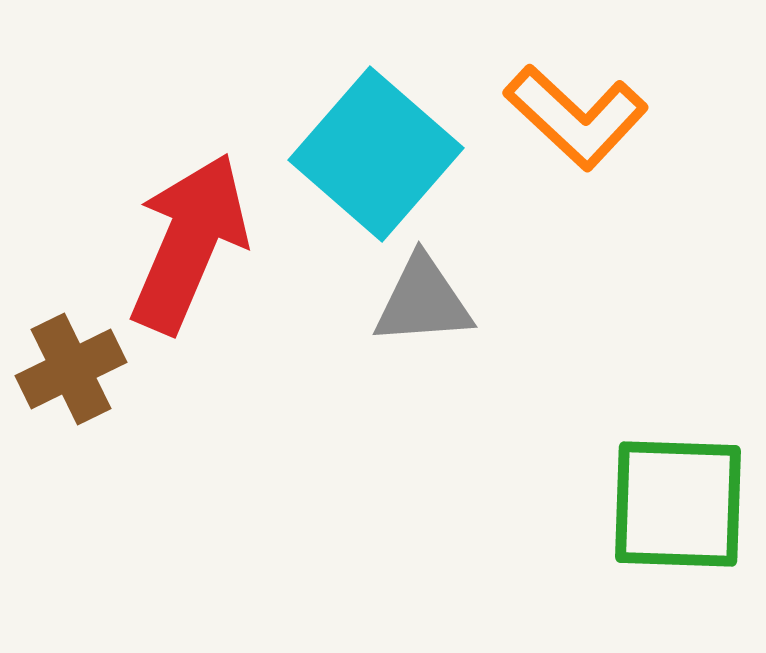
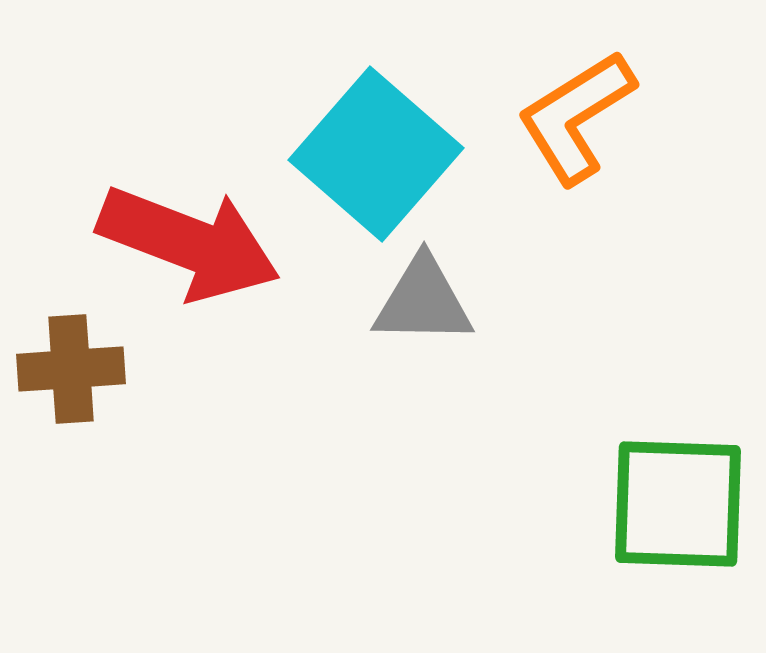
orange L-shape: rotated 105 degrees clockwise
red arrow: rotated 88 degrees clockwise
gray triangle: rotated 5 degrees clockwise
brown cross: rotated 22 degrees clockwise
